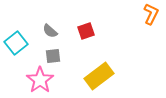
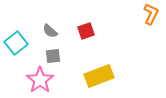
yellow rectangle: rotated 16 degrees clockwise
